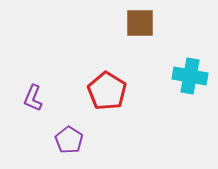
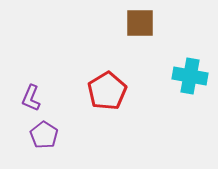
red pentagon: rotated 9 degrees clockwise
purple L-shape: moved 2 px left
purple pentagon: moved 25 px left, 5 px up
